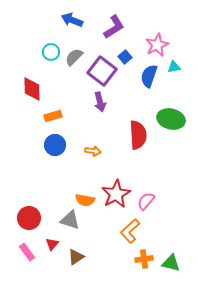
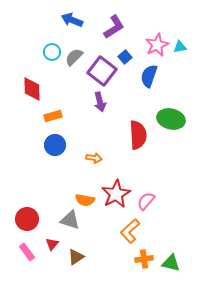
cyan circle: moved 1 px right
cyan triangle: moved 6 px right, 20 px up
orange arrow: moved 1 px right, 7 px down
red circle: moved 2 px left, 1 px down
